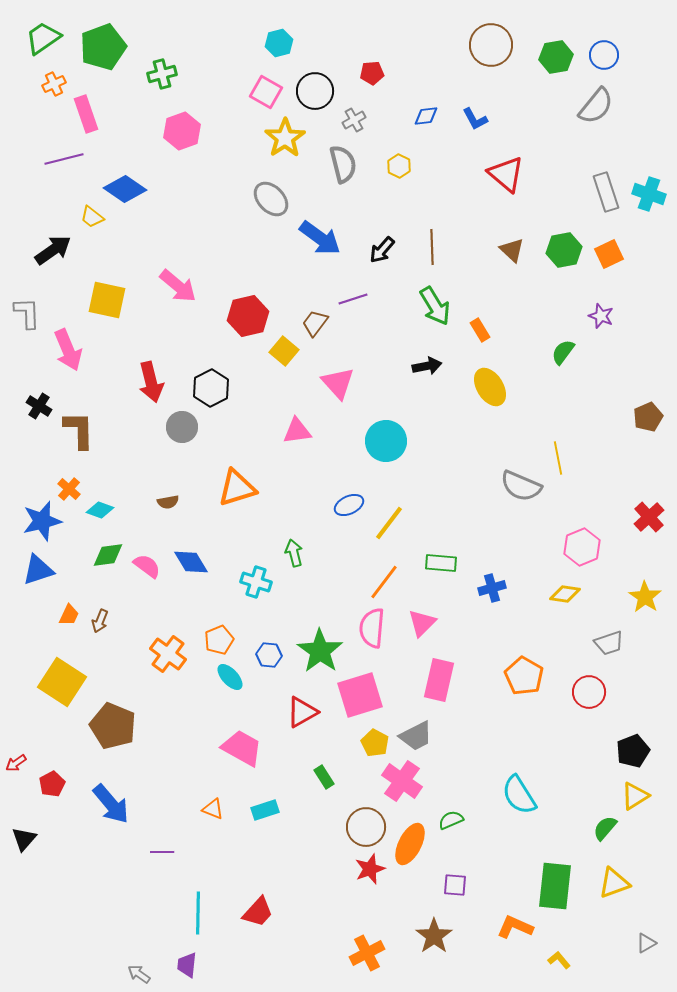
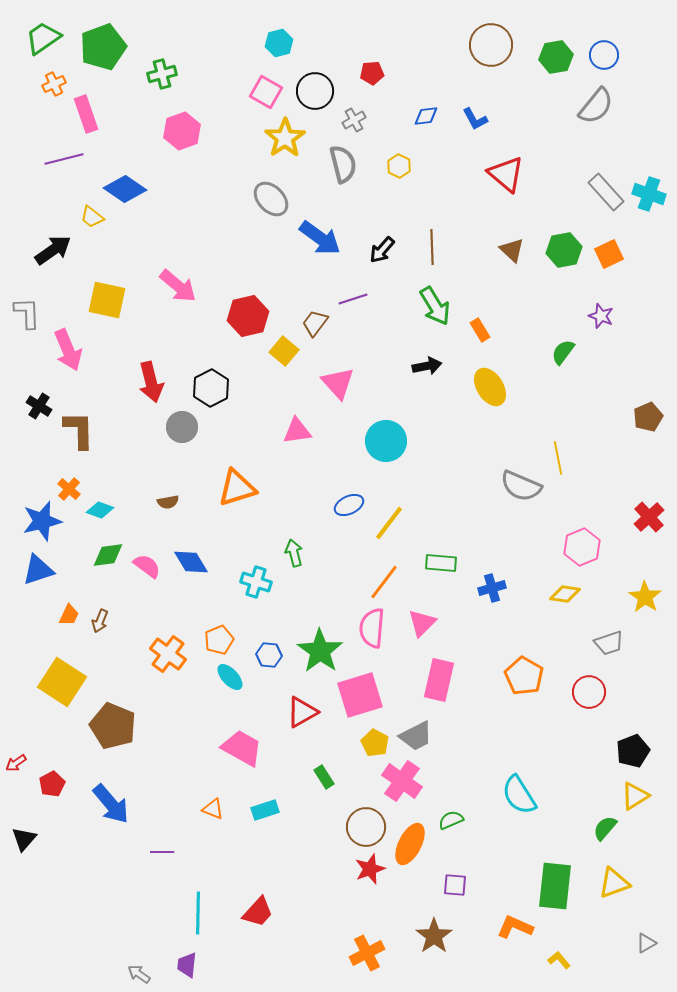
gray rectangle at (606, 192): rotated 24 degrees counterclockwise
